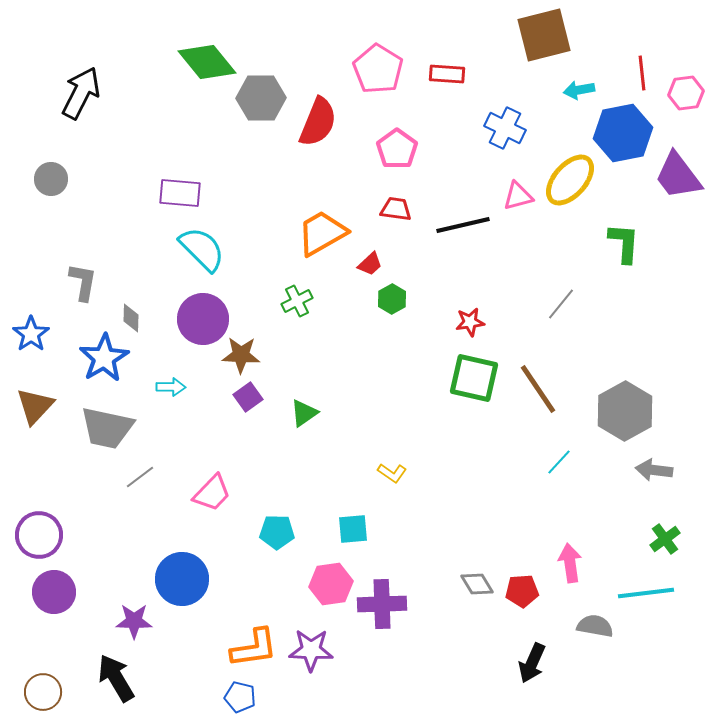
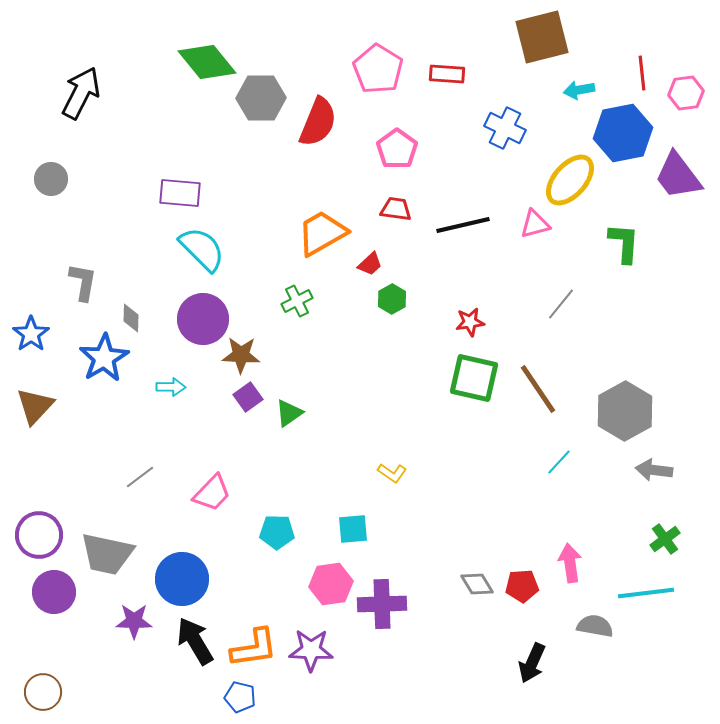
brown square at (544, 35): moved 2 px left, 2 px down
pink triangle at (518, 196): moved 17 px right, 28 px down
green triangle at (304, 413): moved 15 px left
gray trapezoid at (107, 428): moved 126 px down
red pentagon at (522, 591): moved 5 px up
black arrow at (116, 678): moved 79 px right, 37 px up
